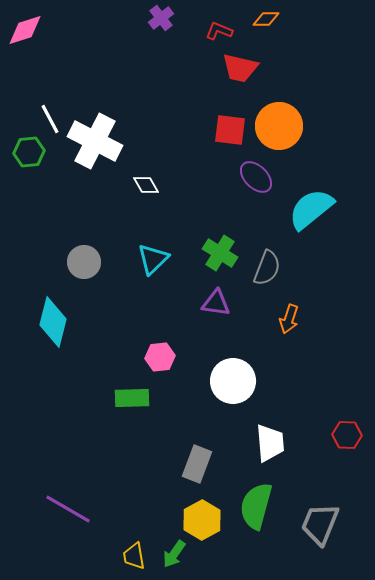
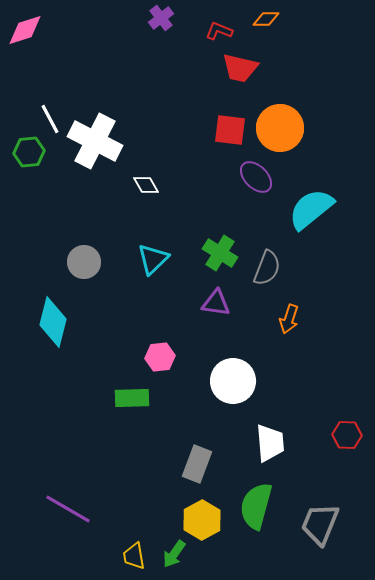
orange circle: moved 1 px right, 2 px down
